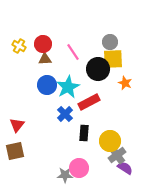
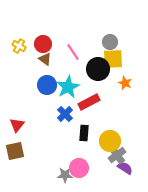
brown triangle: rotated 40 degrees clockwise
